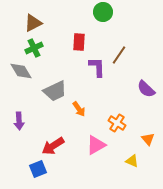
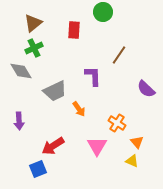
brown triangle: rotated 12 degrees counterclockwise
red rectangle: moved 5 px left, 12 px up
purple L-shape: moved 4 px left, 9 px down
orange triangle: moved 11 px left, 3 px down
pink triangle: moved 1 px right, 1 px down; rotated 30 degrees counterclockwise
